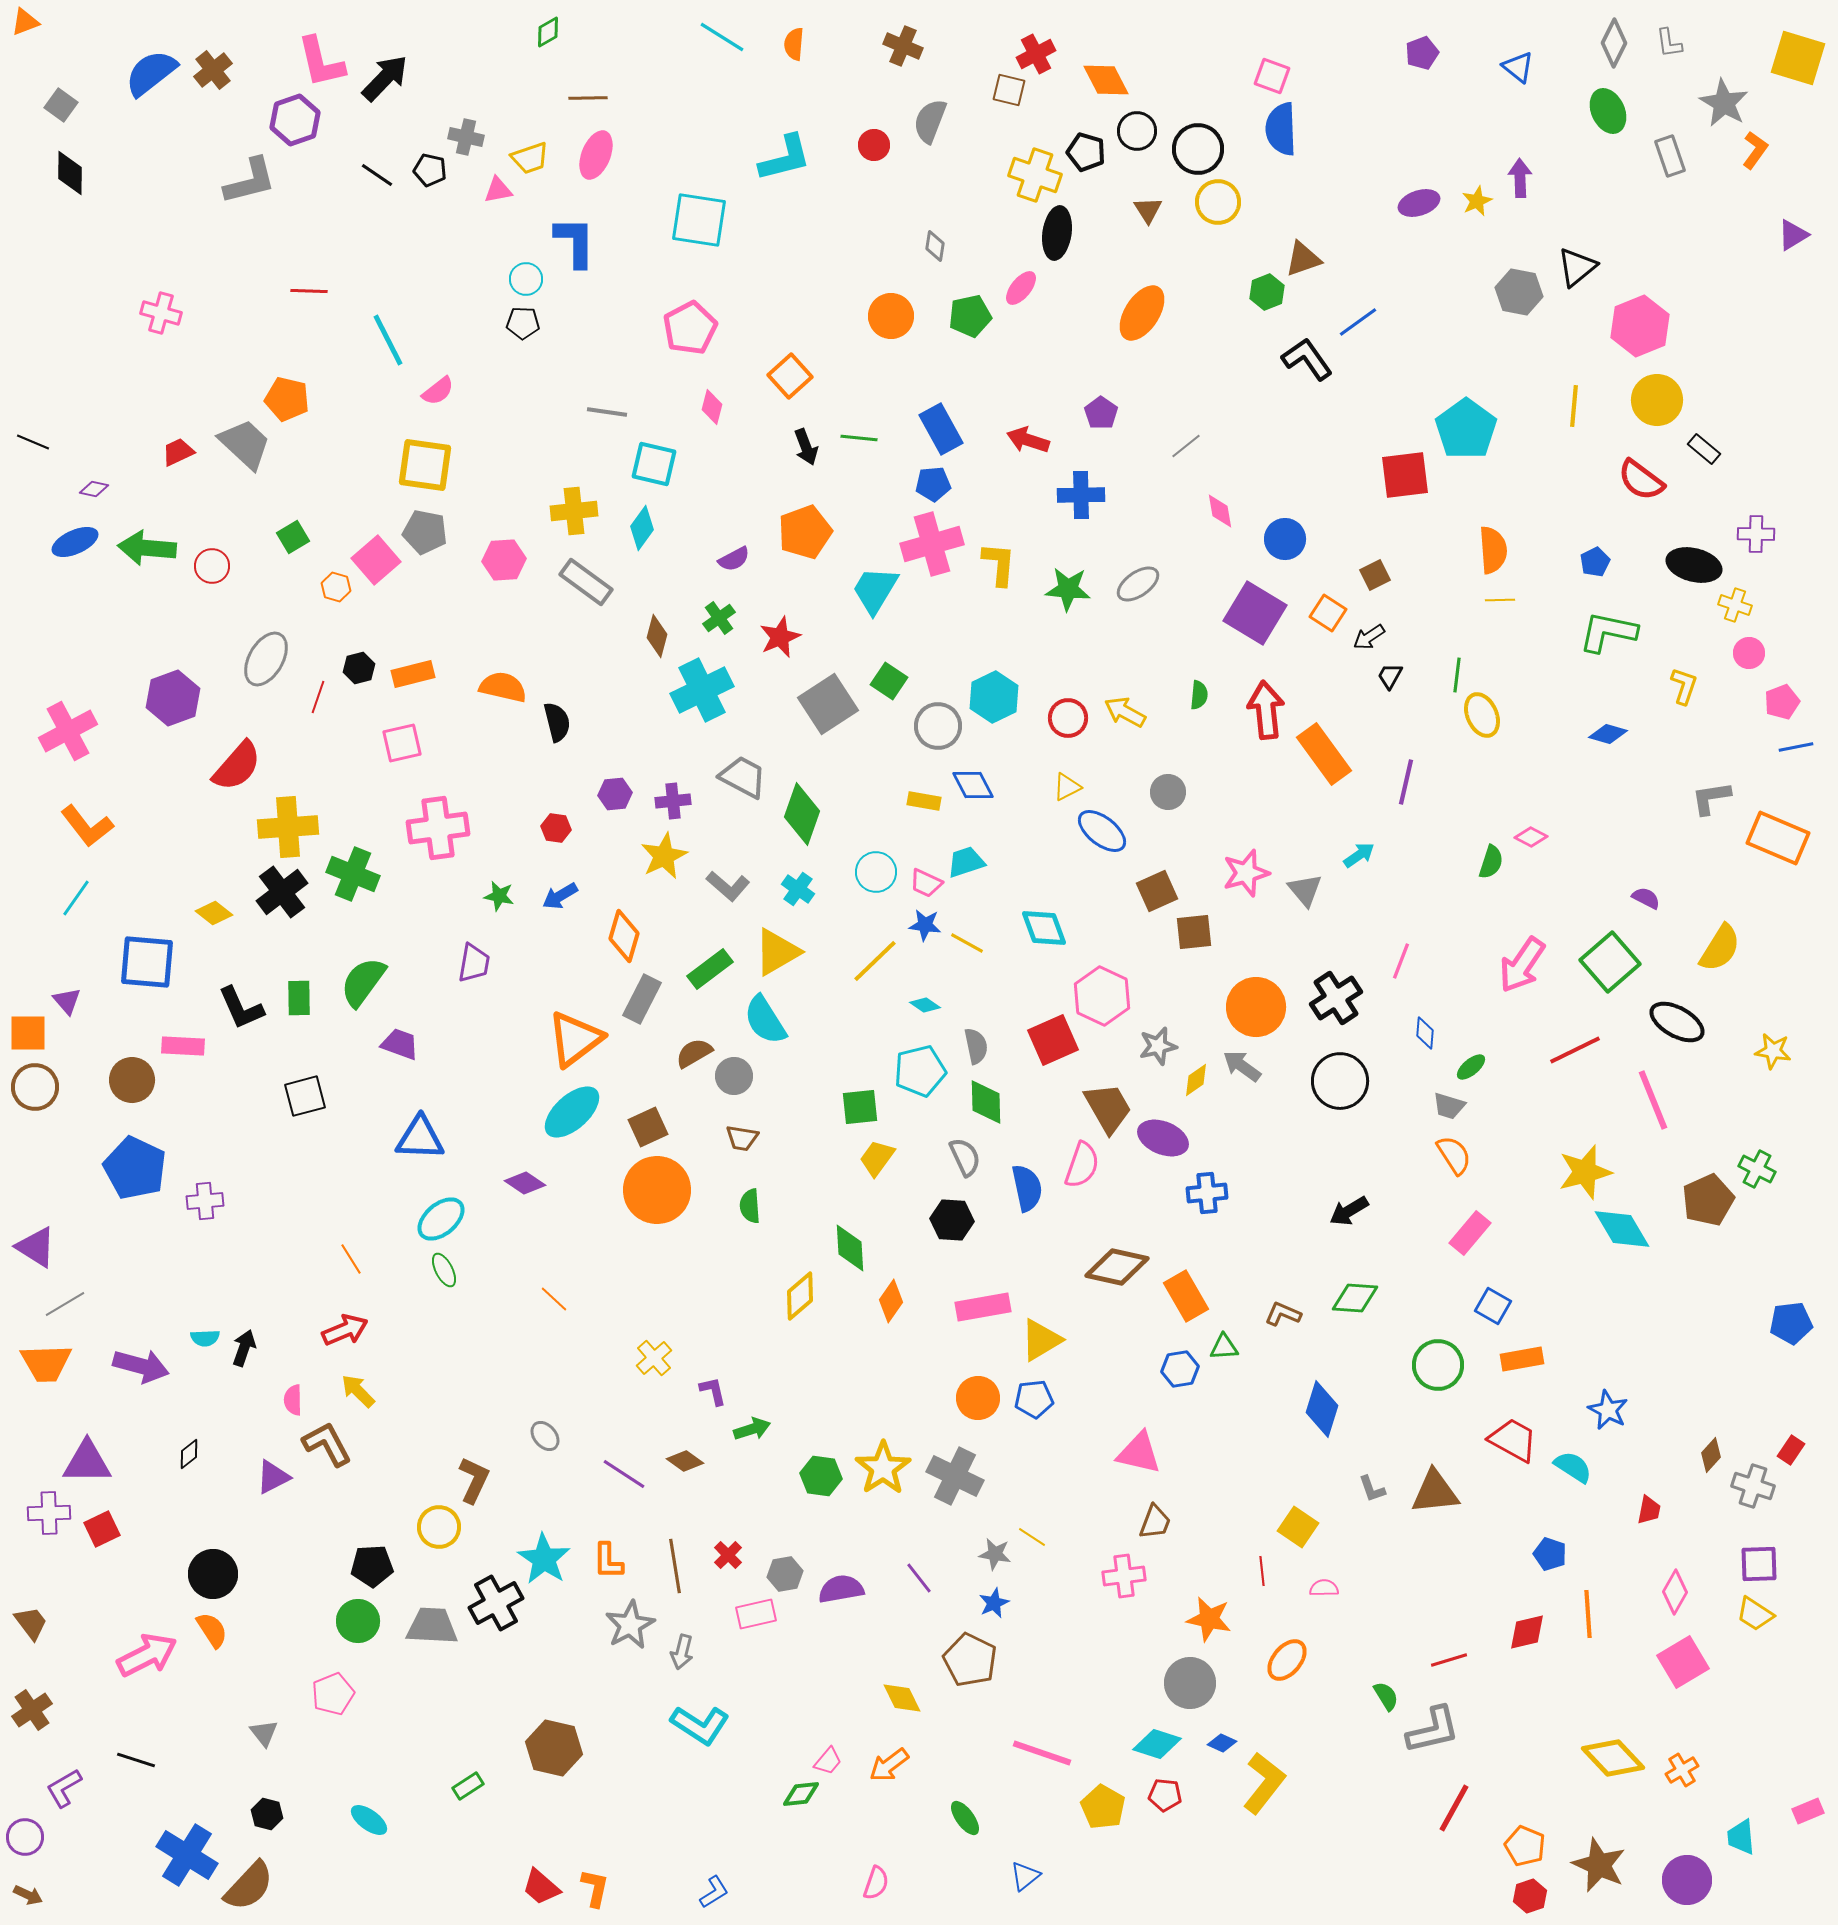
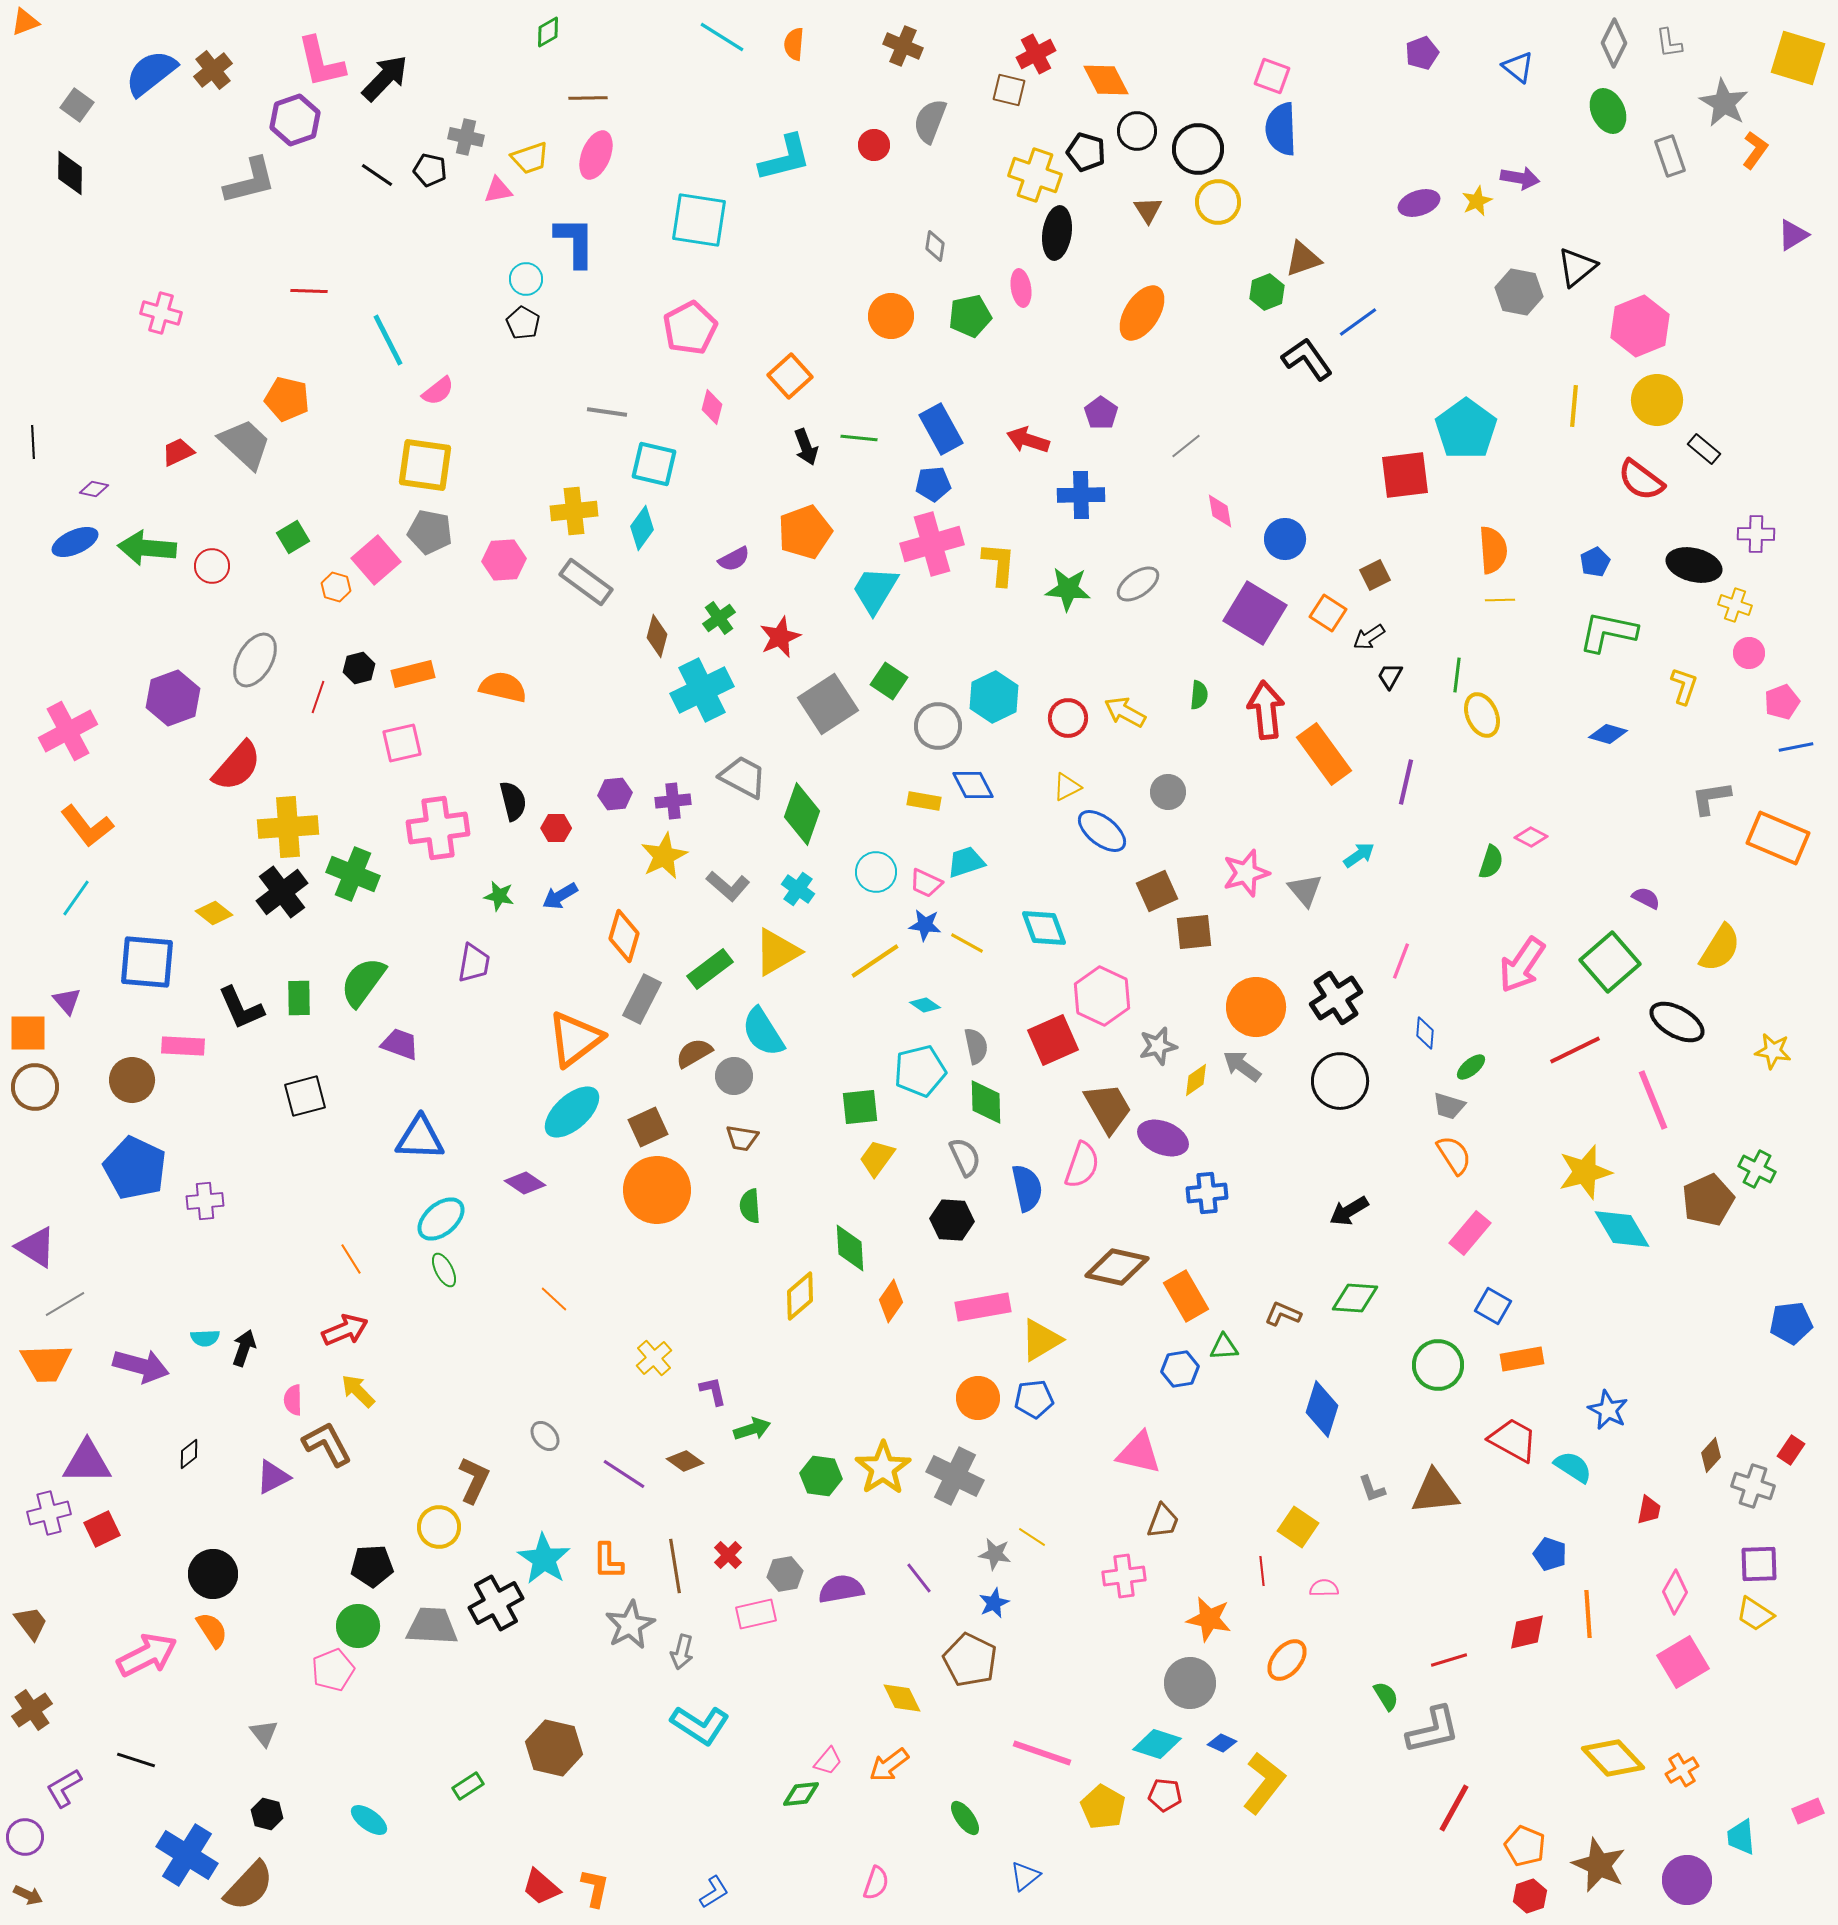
gray square at (61, 105): moved 16 px right
purple arrow at (1520, 178): rotated 102 degrees clockwise
pink ellipse at (1021, 288): rotated 48 degrees counterclockwise
black pentagon at (523, 323): rotated 28 degrees clockwise
black line at (33, 442): rotated 64 degrees clockwise
gray pentagon at (425, 532): moved 5 px right
gray ellipse at (266, 659): moved 11 px left, 1 px down
black semicircle at (557, 722): moved 44 px left, 79 px down
red hexagon at (556, 828): rotated 8 degrees counterclockwise
yellow line at (875, 961): rotated 10 degrees clockwise
cyan semicircle at (765, 1020): moved 2 px left, 12 px down
purple cross at (49, 1513): rotated 12 degrees counterclockwise
brown trapezoid at (1155, 1522): moved 8 px right, 1 px up
green circle at (358, 1621): moved 5 px down
pink pentagon at (333, 1694): moved 24 px up
